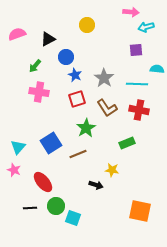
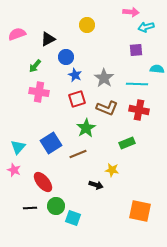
brown L-shape: rotated 35 degrees counterclockwise
